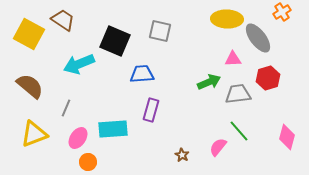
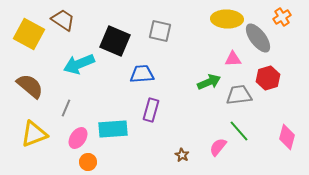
orange cross: moved 5 px down
gray trapezoid: moved 1 px right, 1 px down
